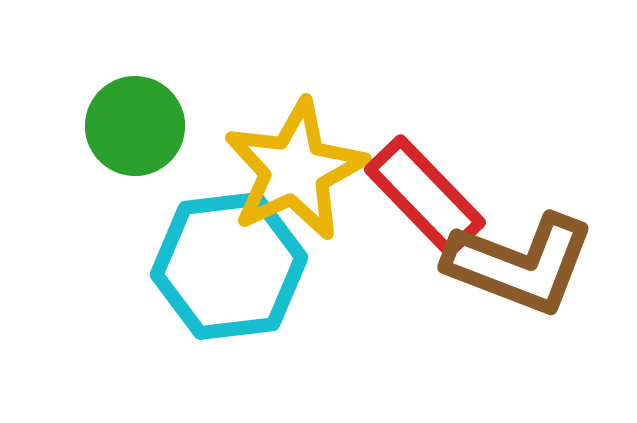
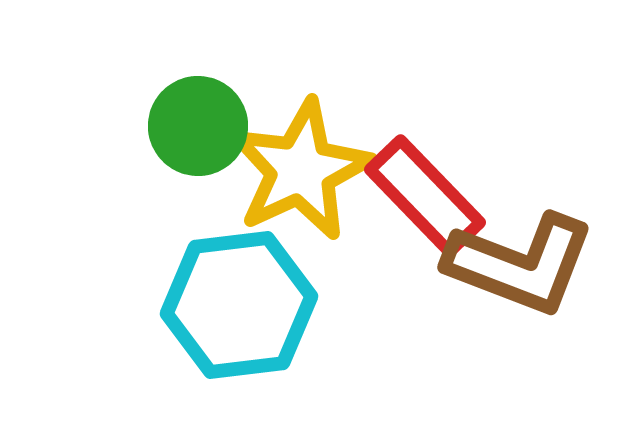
green circle: moved 63 px right
yellow star: moved 6 px right
cyan hexagon: moved 10 px right, 39 px down
